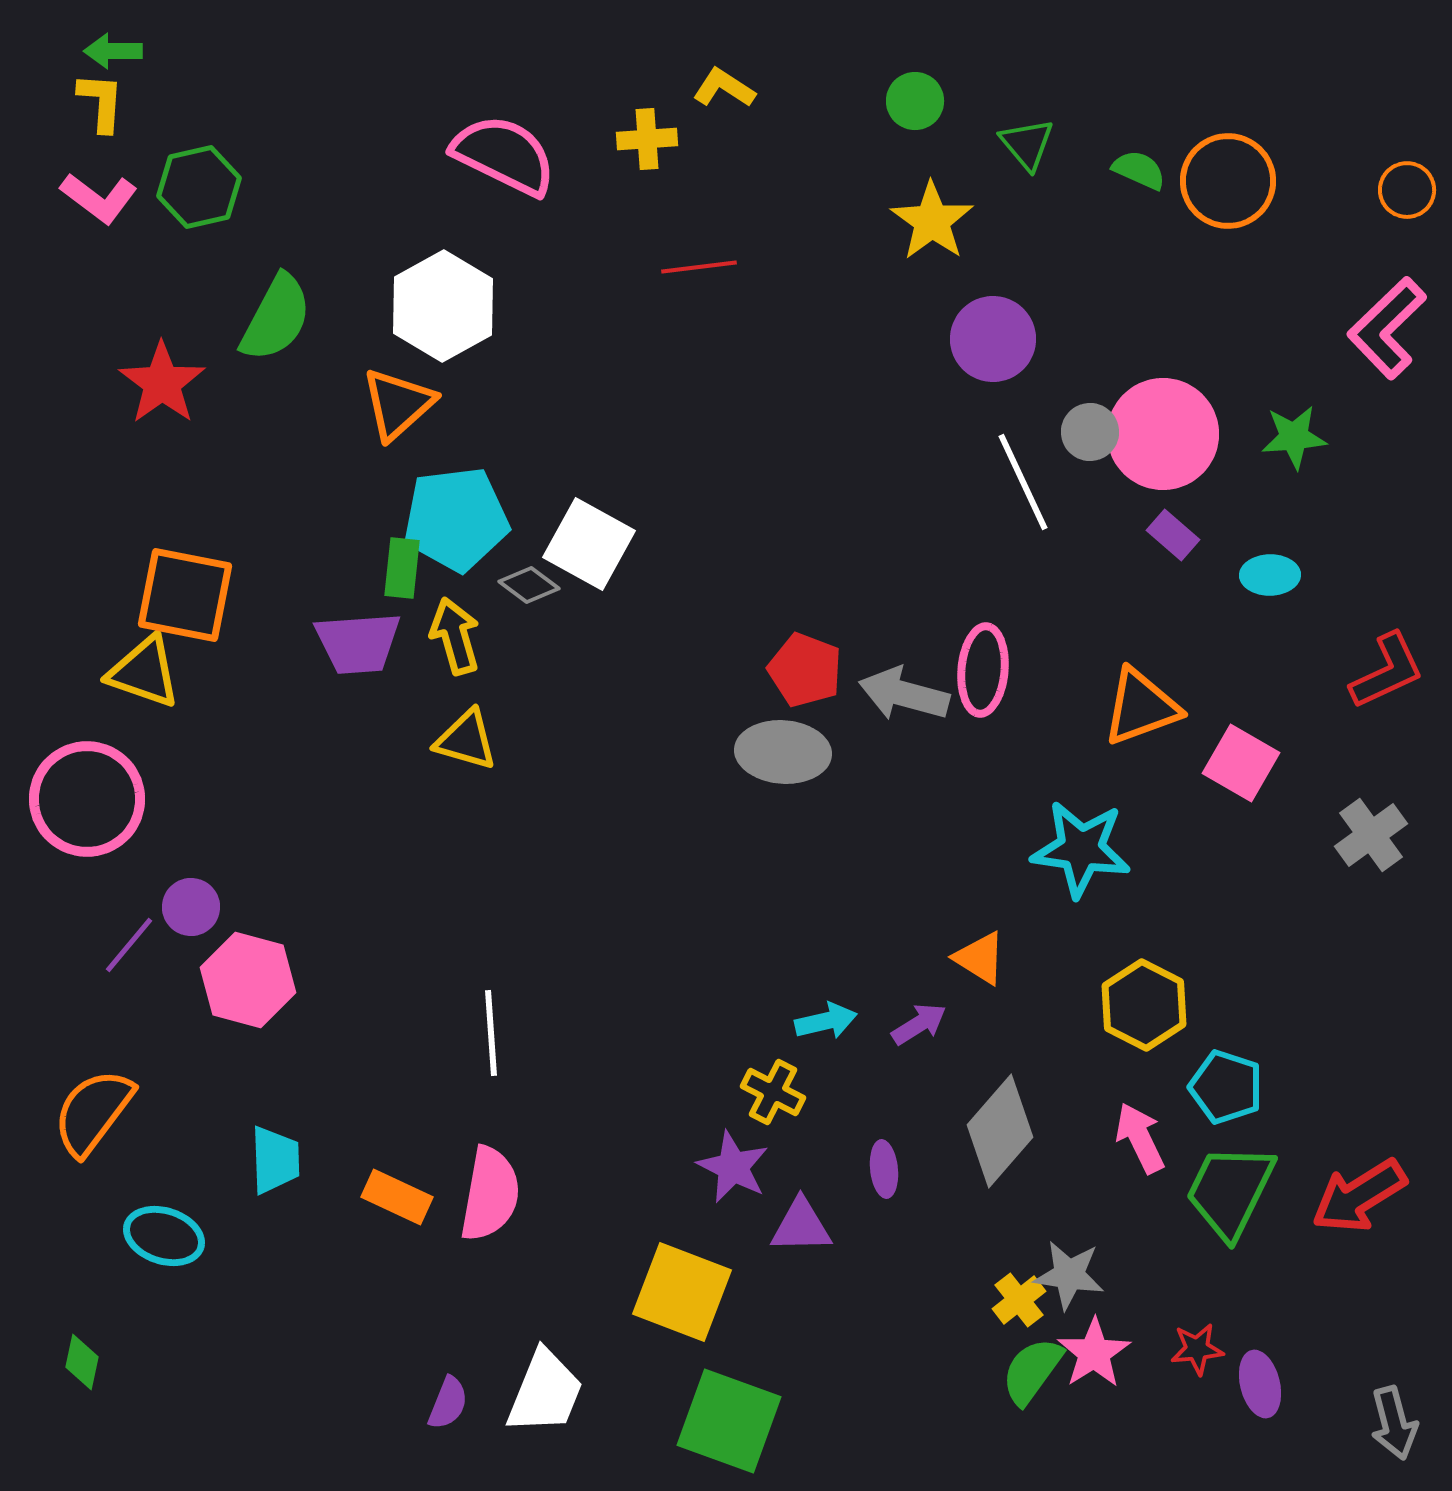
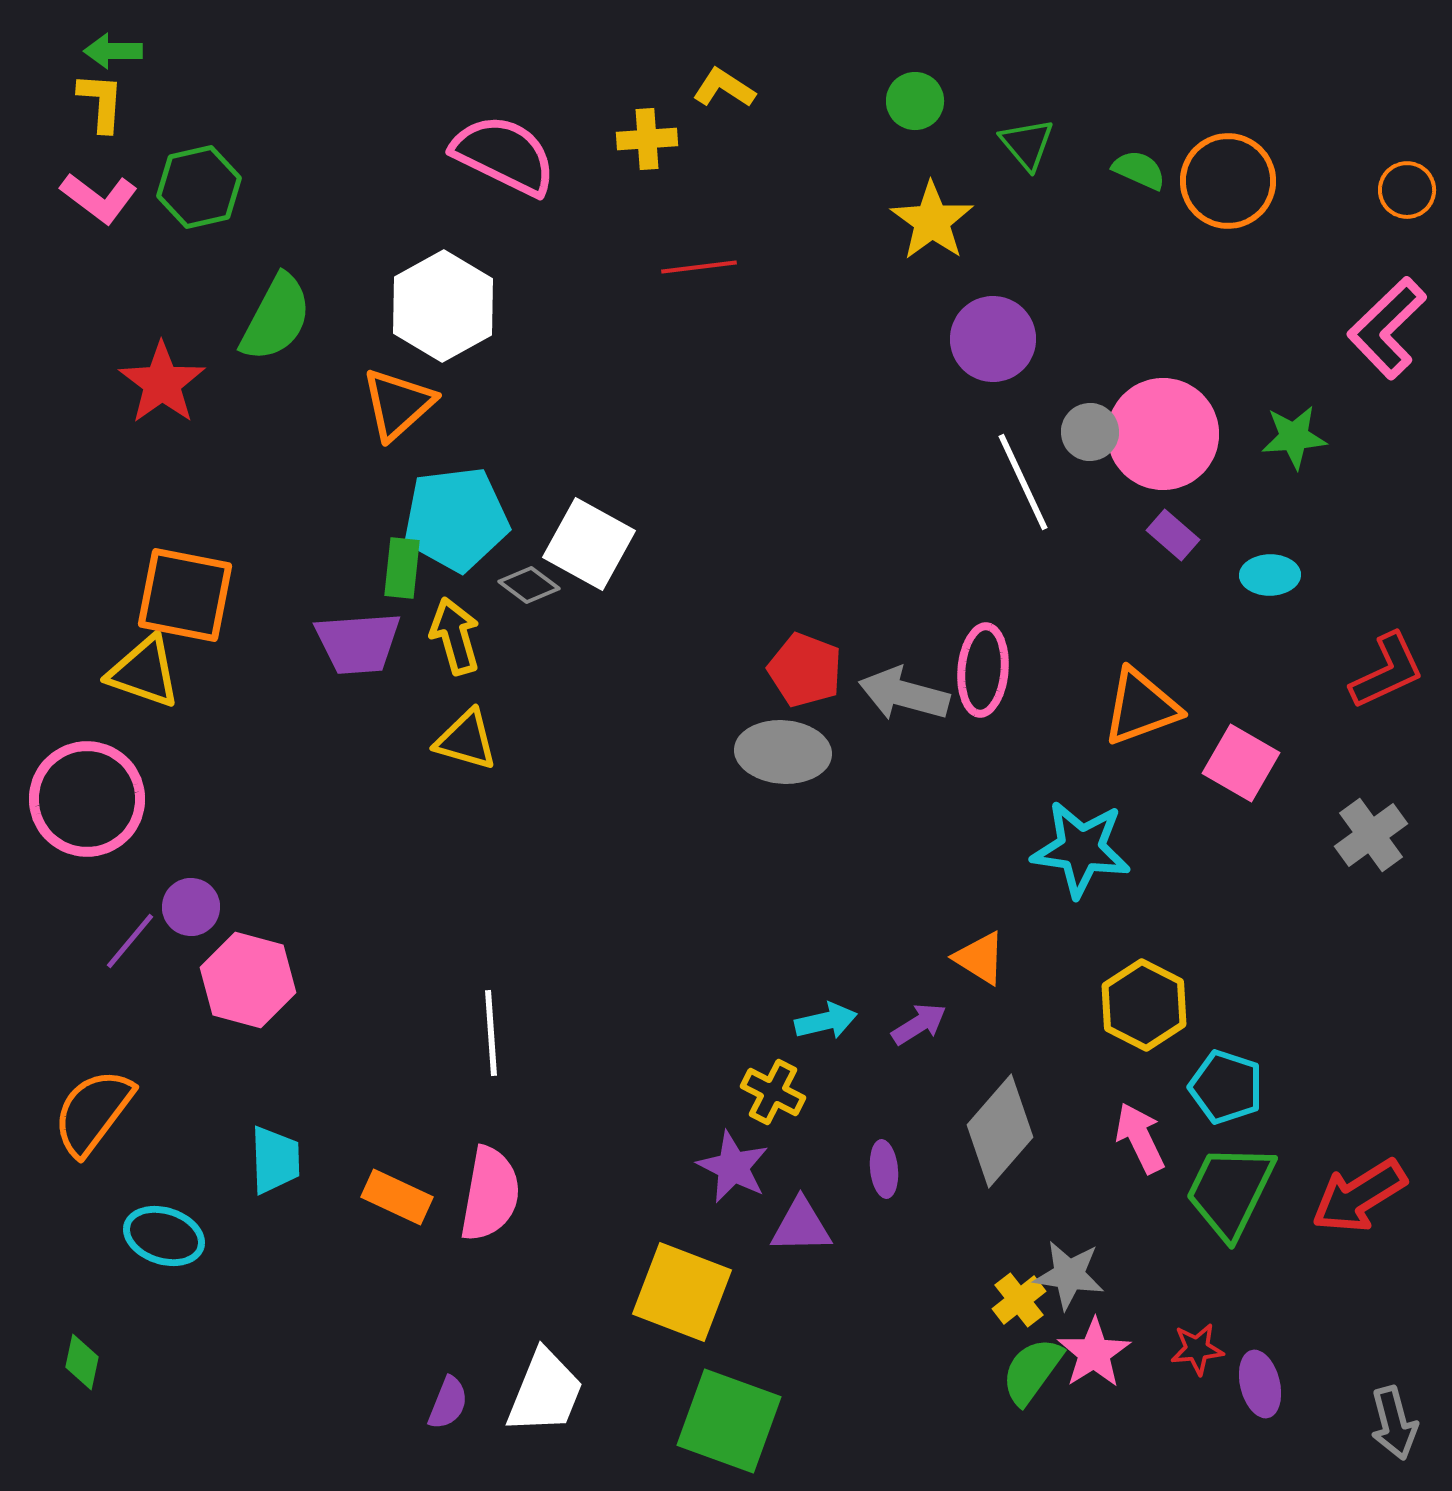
purple line at (129, 945): moved 1 px right, 4 px up
